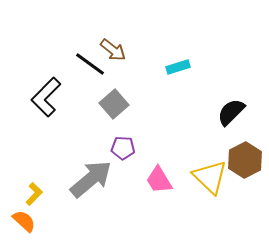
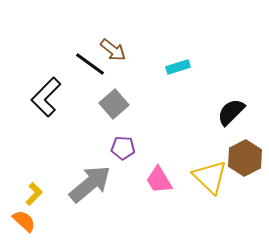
brown hexagon: moved 2 px up
gray arrow: moved 1 px left, 5 px down
